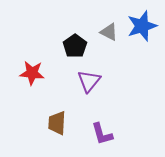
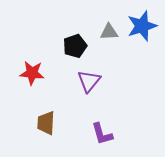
gray triangle: rotated 30 degrees counterclockwise
black pentagon: rotated 15 degrees clockwise
brown trapezoid: moved 11 px left
